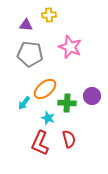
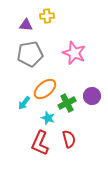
yellow cross: moved 2 px left, 1 px down
pink star: moved 4 px right, 6 px down
gray pentagon: rotated 15 degrees counterclockwise
green cross: rotated 30 degrees counterclockwise
